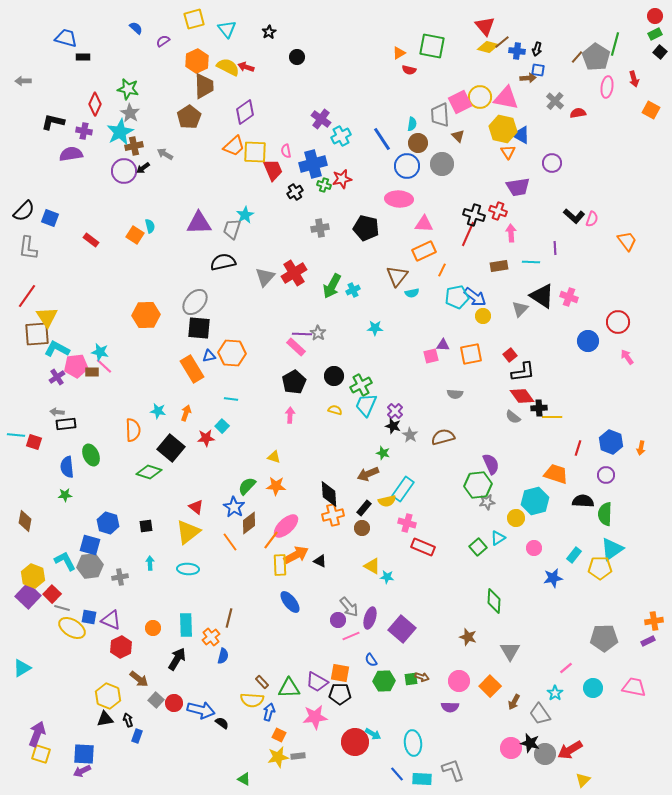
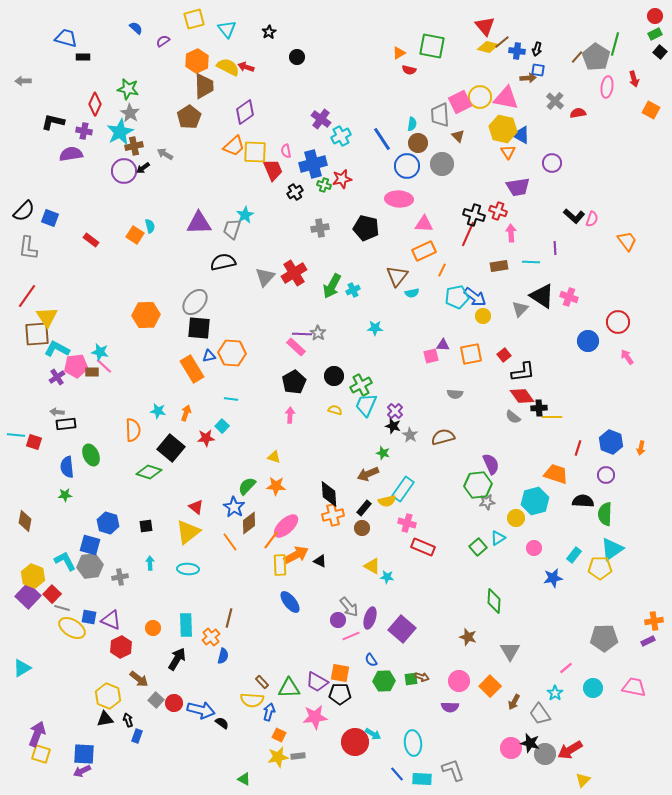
red square at (510, 355): moved 6 px left
